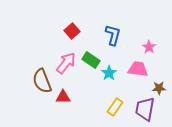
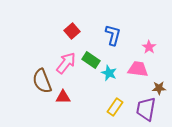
cyan star: rotated 14 degrees counterclockwise
purple trapezoid: moved 1 px right
